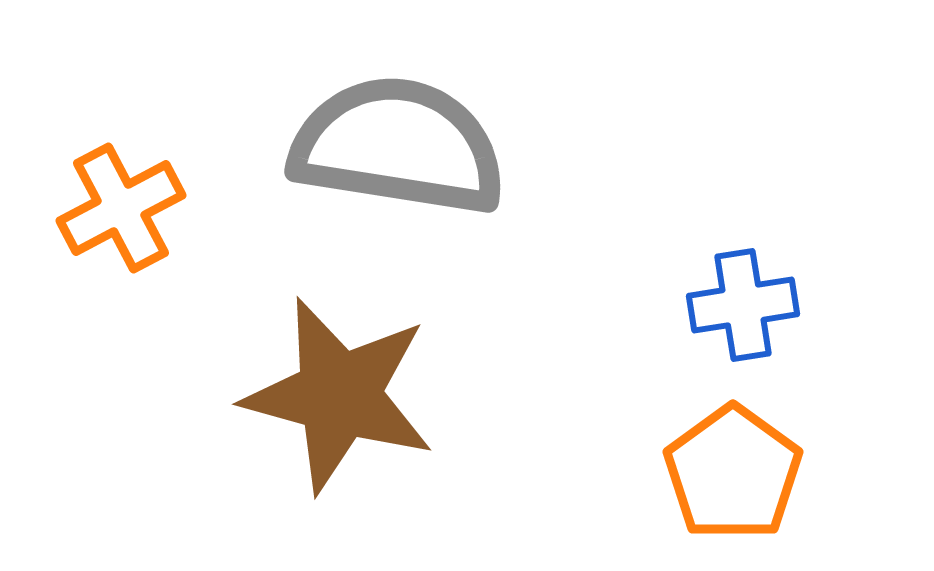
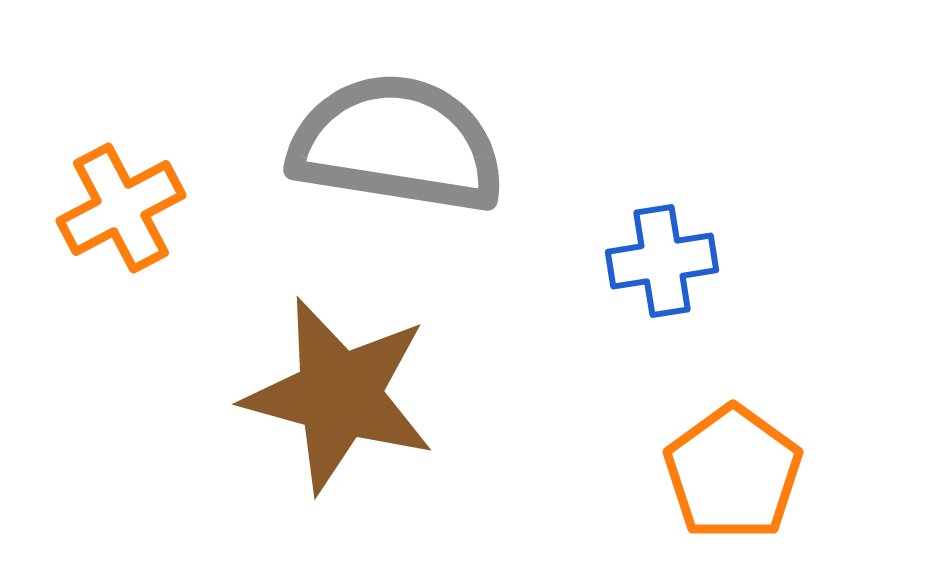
gray semicircle: moved 1 px left, 2 px up
blue cross: moved 81 px left, 44 px up
